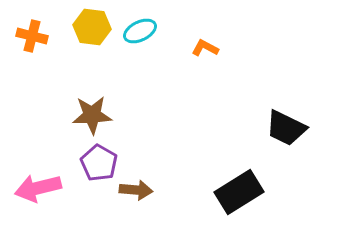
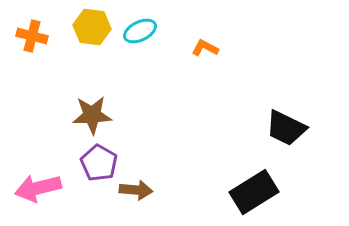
black rectangle: moved 15 px right
